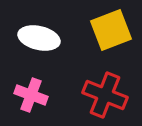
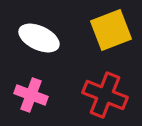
white ellipse: rotated 12 degrees clockwise
